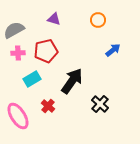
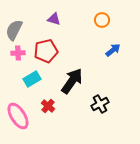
orange circle: moved 4 px right
gray semicircle: rotated 35 degrees counterclockwise
black cross: rotated 18 degrees clockwise
